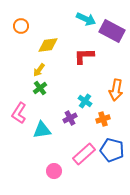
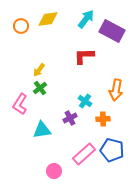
cyan arrow: rotated 78 degrees counterclockwise
yellow diamond: moved 26 px up
pink L-shape: moved 1 px right, 9 px up
orange cross: rotated 16 degrees clockwise
